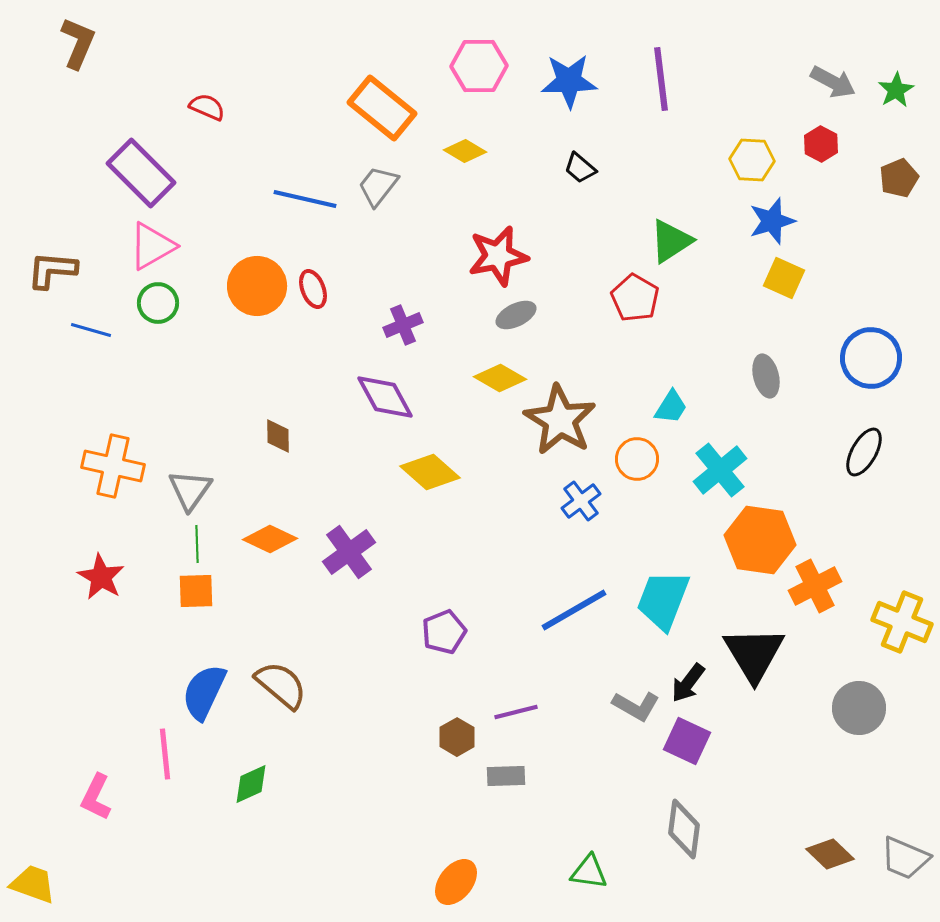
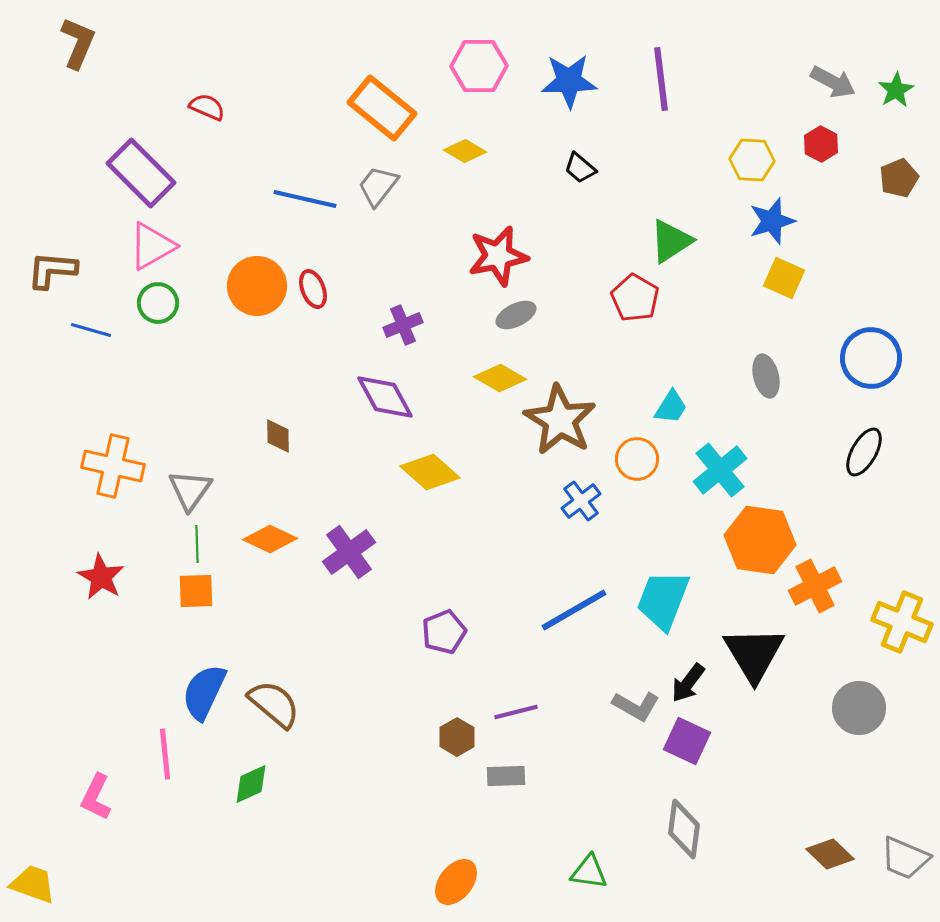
brown semicircle at (281, 685): moved 7 px left, 19 px down
